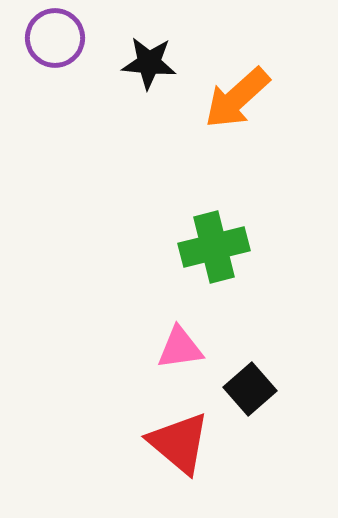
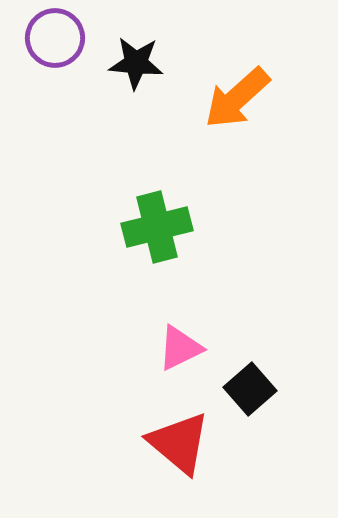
black star: moved 13 px left
green cross: moved 57 px left, 20 px up
pink triangle: rotated 18 degrees counterclockwise
